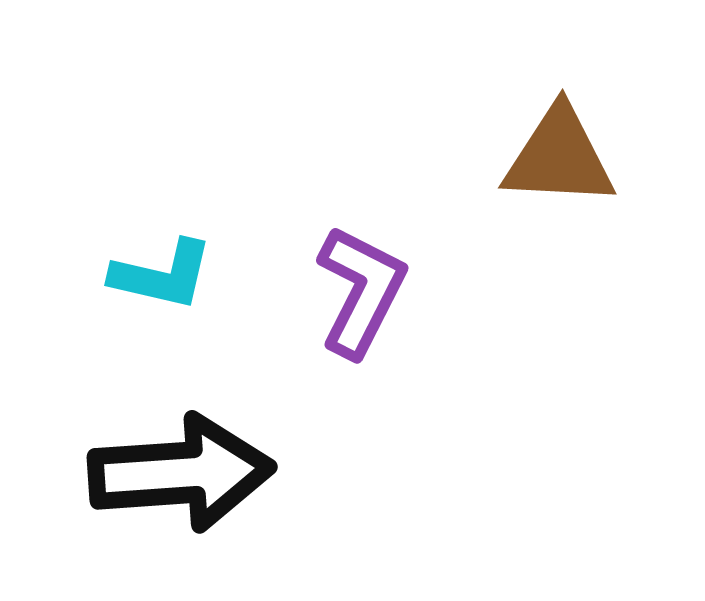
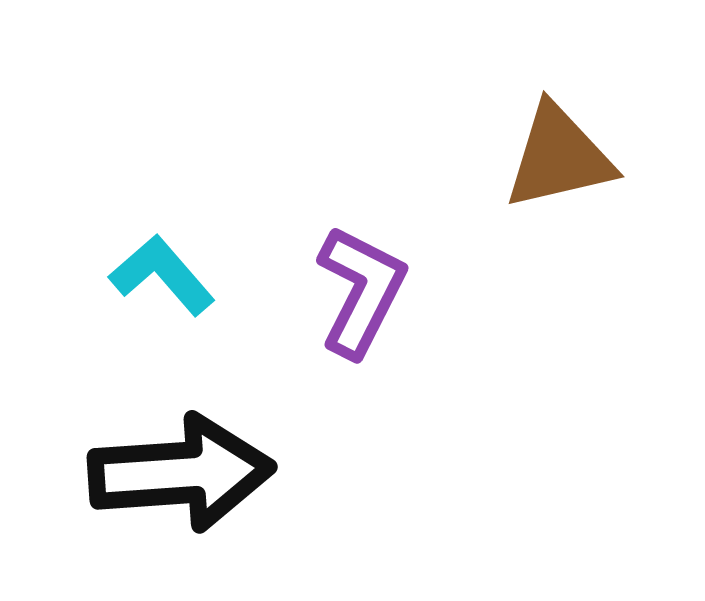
brown triangle: rotated 16 degrees counterclockwise
cyan L-shape: rotated 144 degrees counterclockwise
